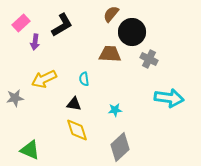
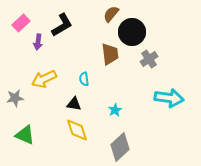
purple arrow: moved 3 px right
brown trapezoid: rotated 80 degrees clockwise
gray cross: rotated 30 degrees clockwise
cyan star: rotated 24 degrees counterclockwise
green triangle: moved 5 px left, 15 px up
